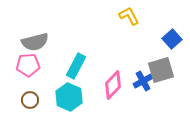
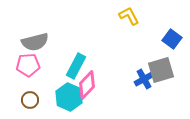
blue square: rotated 12 degrees counterclockwise
blue cross: moved 1 px right, 2 px up
pink diamond: moved 26 px left
